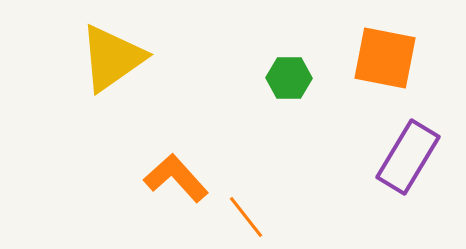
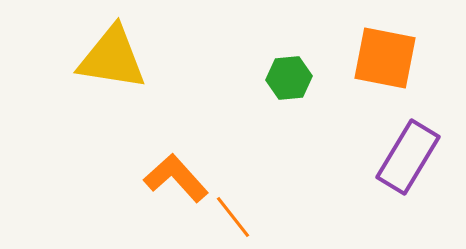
yellow triangle: rotated 44 degrees clockwise
green hexagon: rotated 6 degrees counterclockwise
orange line: moved 13 px left
